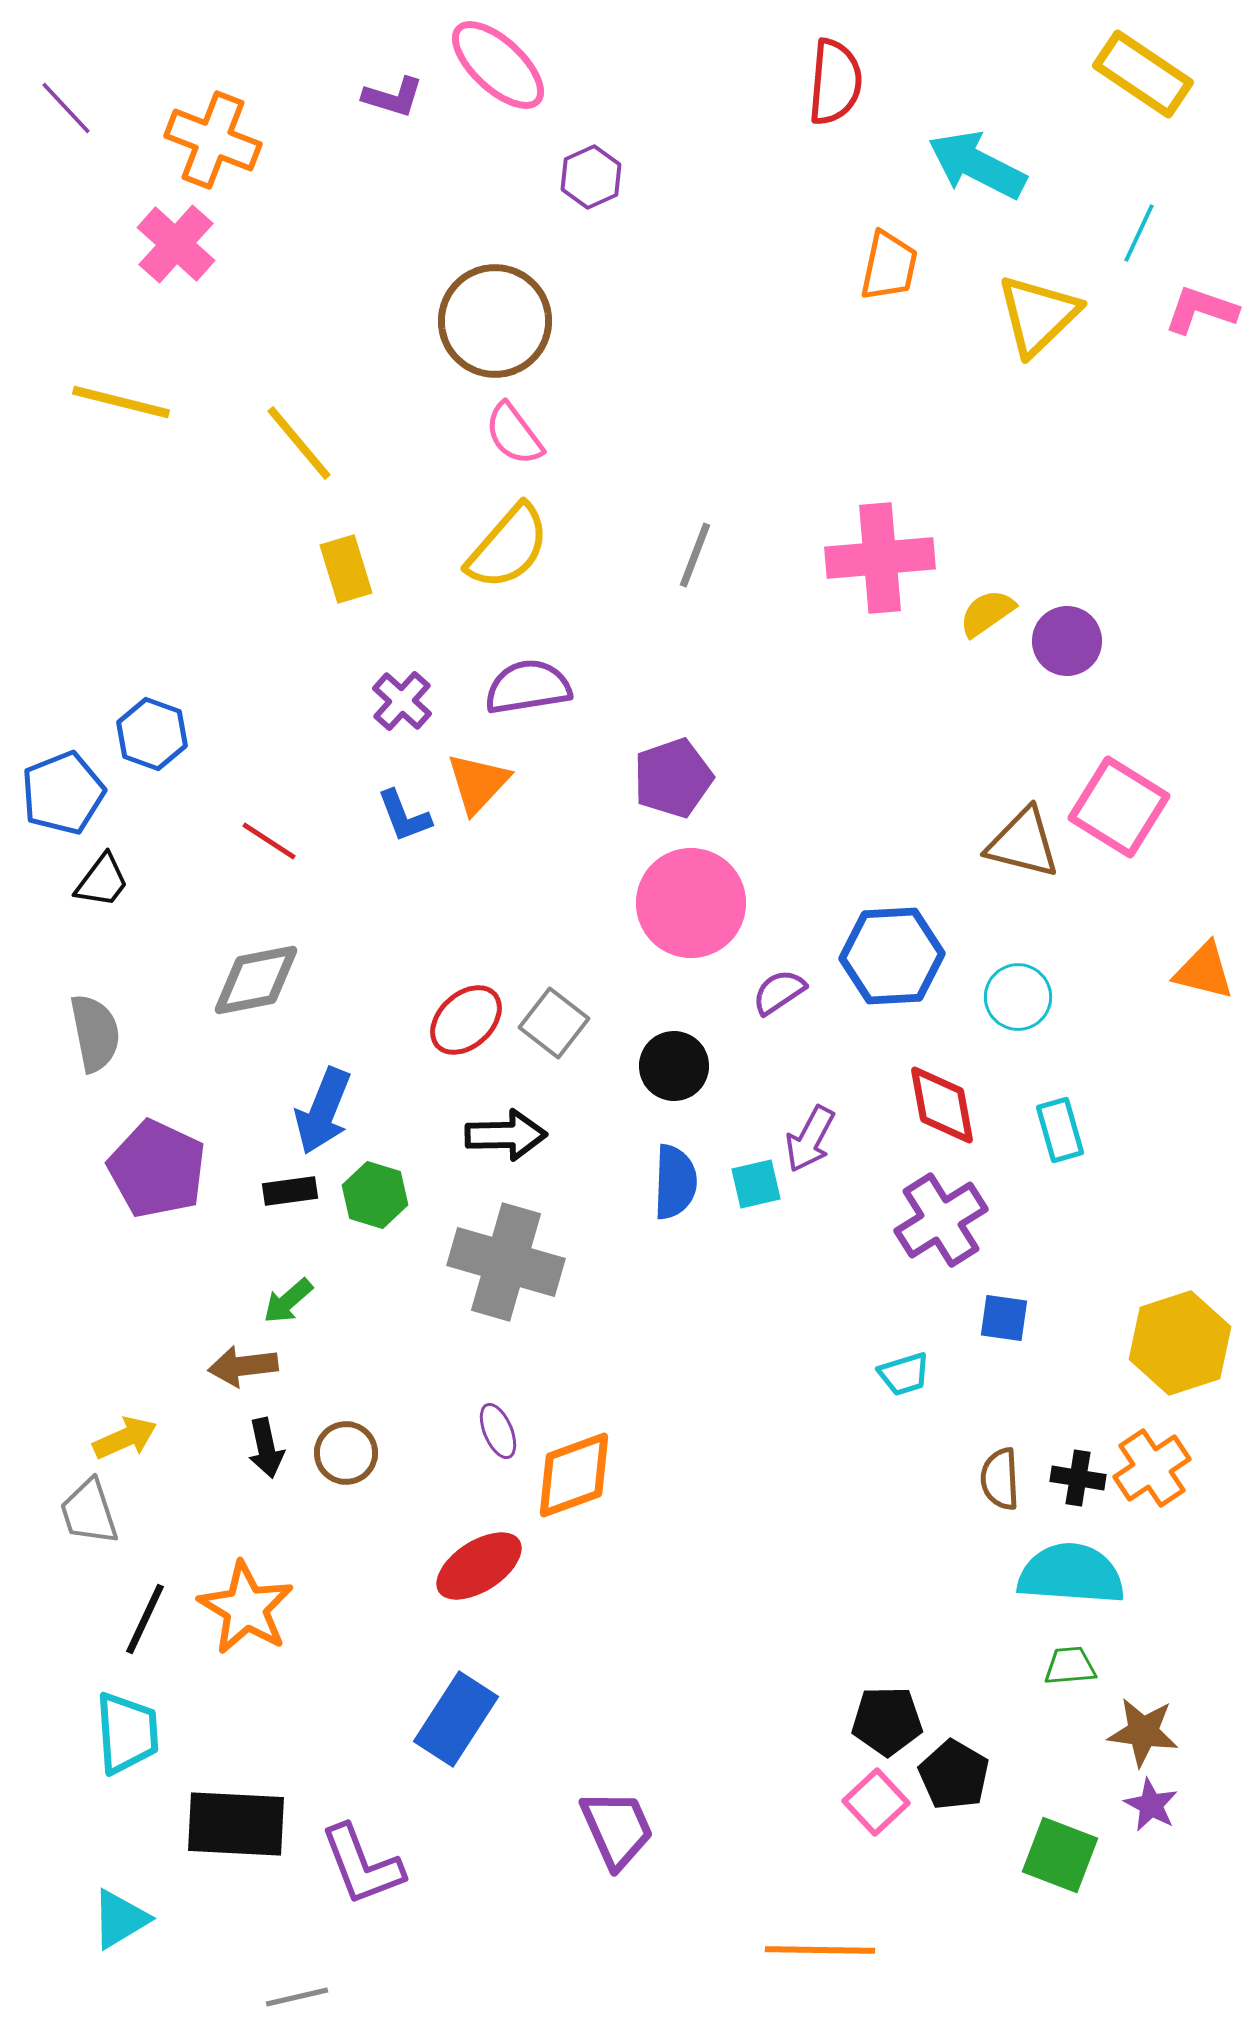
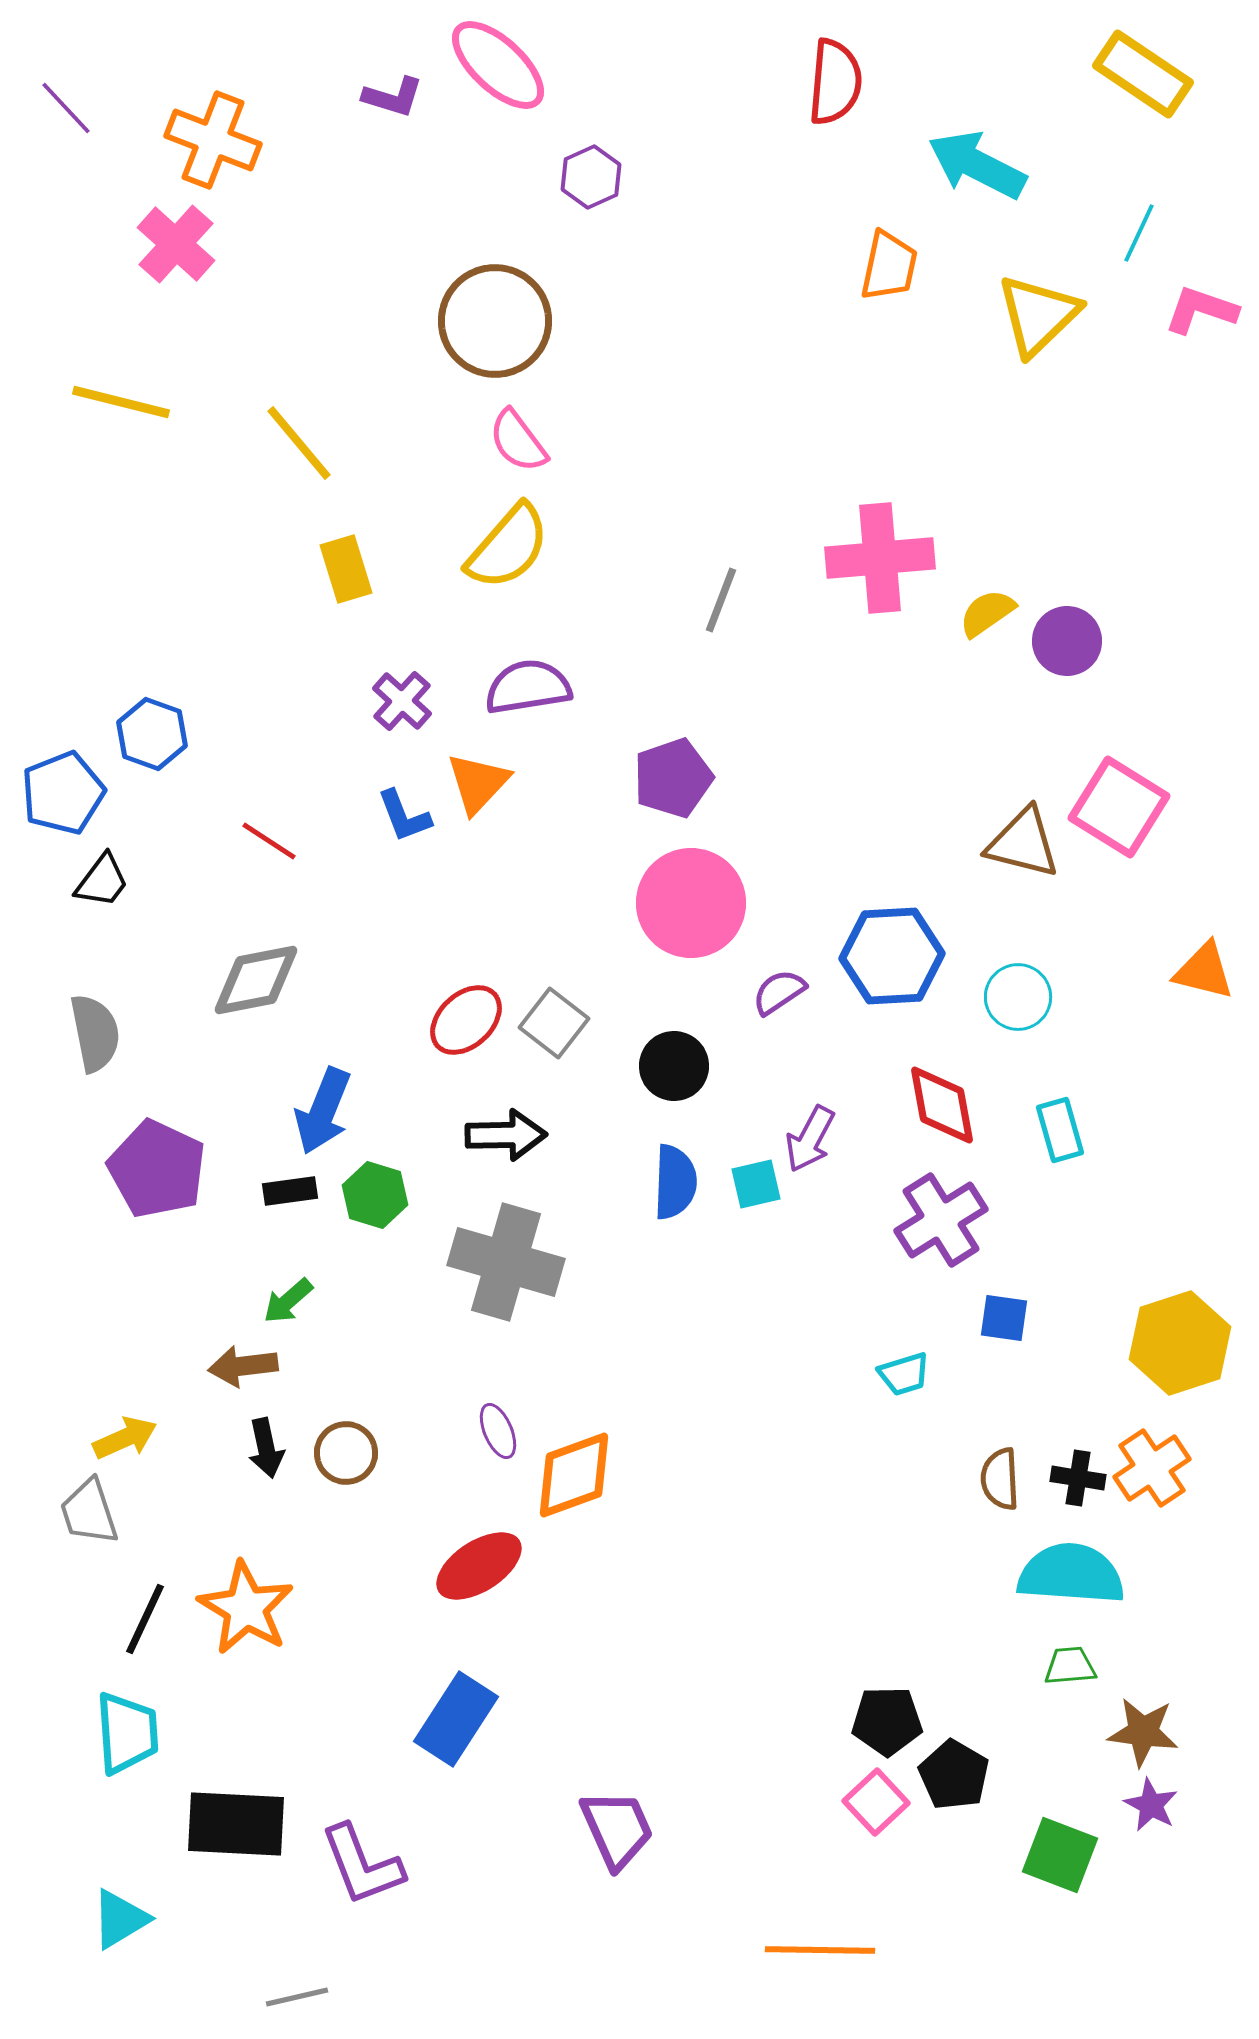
pink semicircle at (514, 434): moved 4 px right, 7 px down
gray line at (695, 555): moved 26 px right, 45 px down
